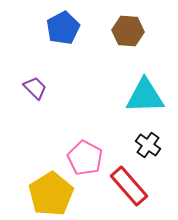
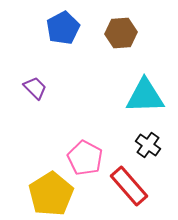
brown hexagon: moved 7 px left, 2 px down; rotated 8 degrees counterclockwise
